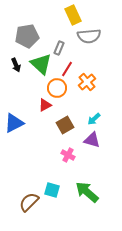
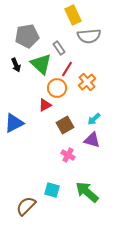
gray rectangle: rotated 56 degrees counterclockwise
brown semicircle: moved 3 px left, 4 px down
